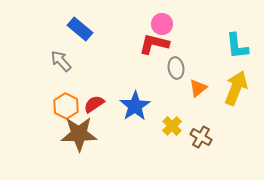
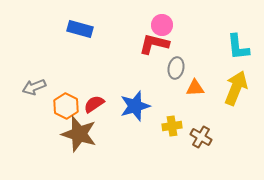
pink circle: moved 1 px down
blue rectangle: rotated 25 degrees counterclockwise
cyan L-shape: moved 1 px right, 1 px down
gray arrow: moved 27 px left, 26 px down; rotated 70 degrees counterclockwise
gray ellipse: rotated 20 degrees clockwise
orange triangle: moved 3 px left; rotated 36 degrees clockwise
blue star: rotated 16 degrees clockwise
yellow cross: rotated 36 degrees clockwise
brown star: rotated 18 degrees clockwise
